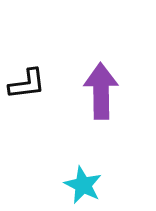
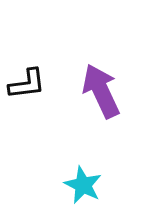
purple arrow: rotated 24 degrees counterclockwise
